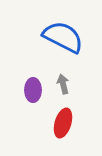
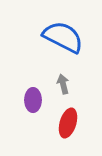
purple ellipse: moved 10 px down
red ellipse: moved 5 px right
